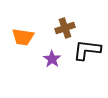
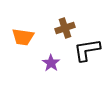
black L-shape: rotated 16 degrees counterclockwise
purple star: moved 1 px left, 4 px down
